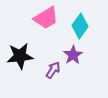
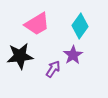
pink trapezoid: moved 9 px left, 6 px down
purple arrow: moved 1 px up
